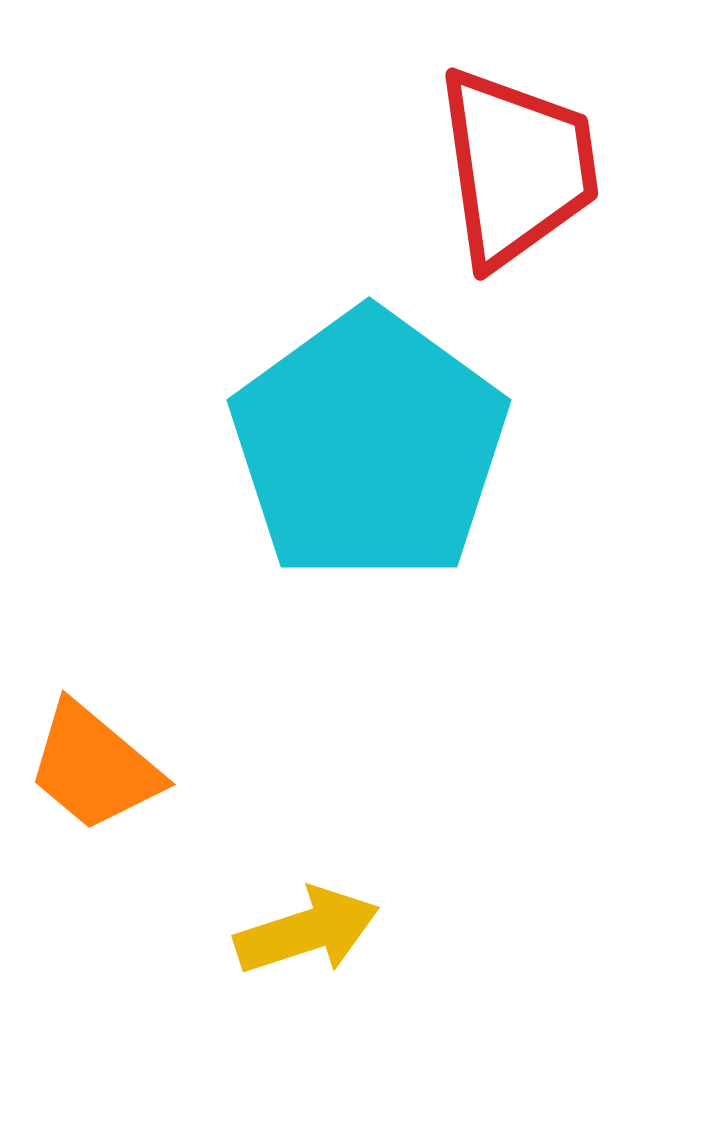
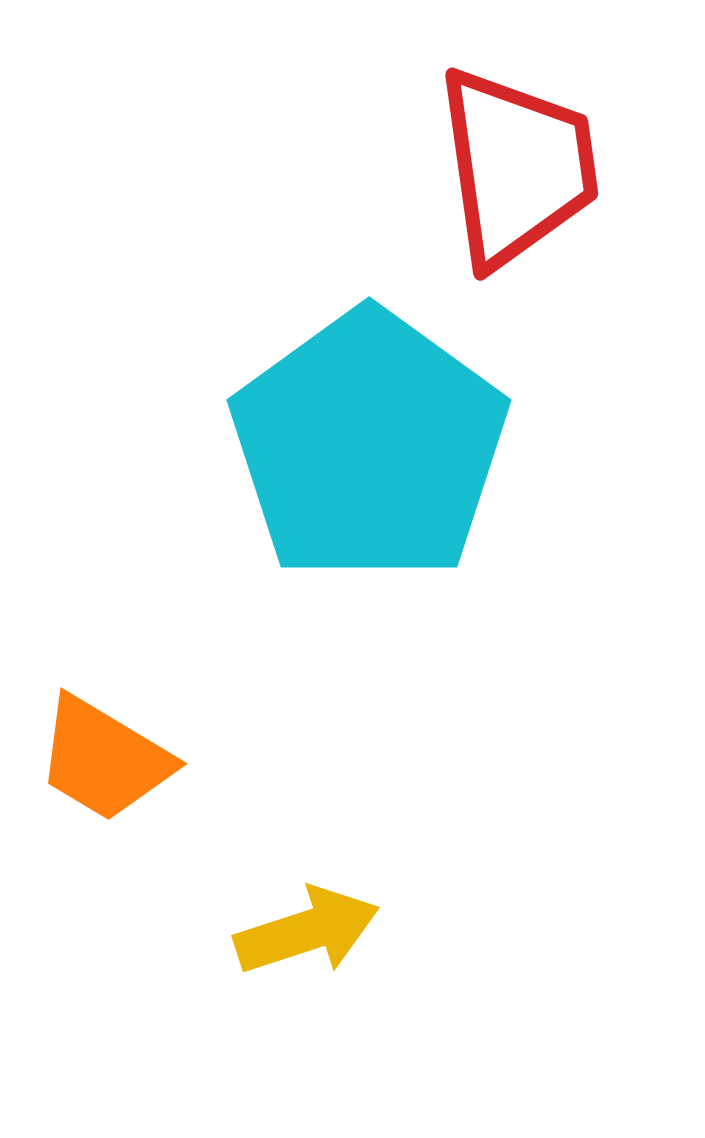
orange trapezoid: moved 10 px right, 8 px up; rotated 9 degrees counterclockwise
